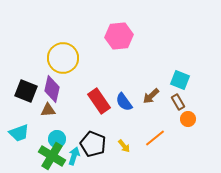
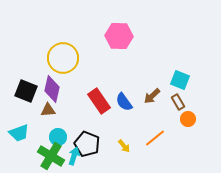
pink hexagon: rotated 8 degrees clockwise
brown arrow: moved 1 px right
cyan circle: moved 1 px right, 2 px up
black pentagon: moved 6 px left
green cross: moved 1 px left
